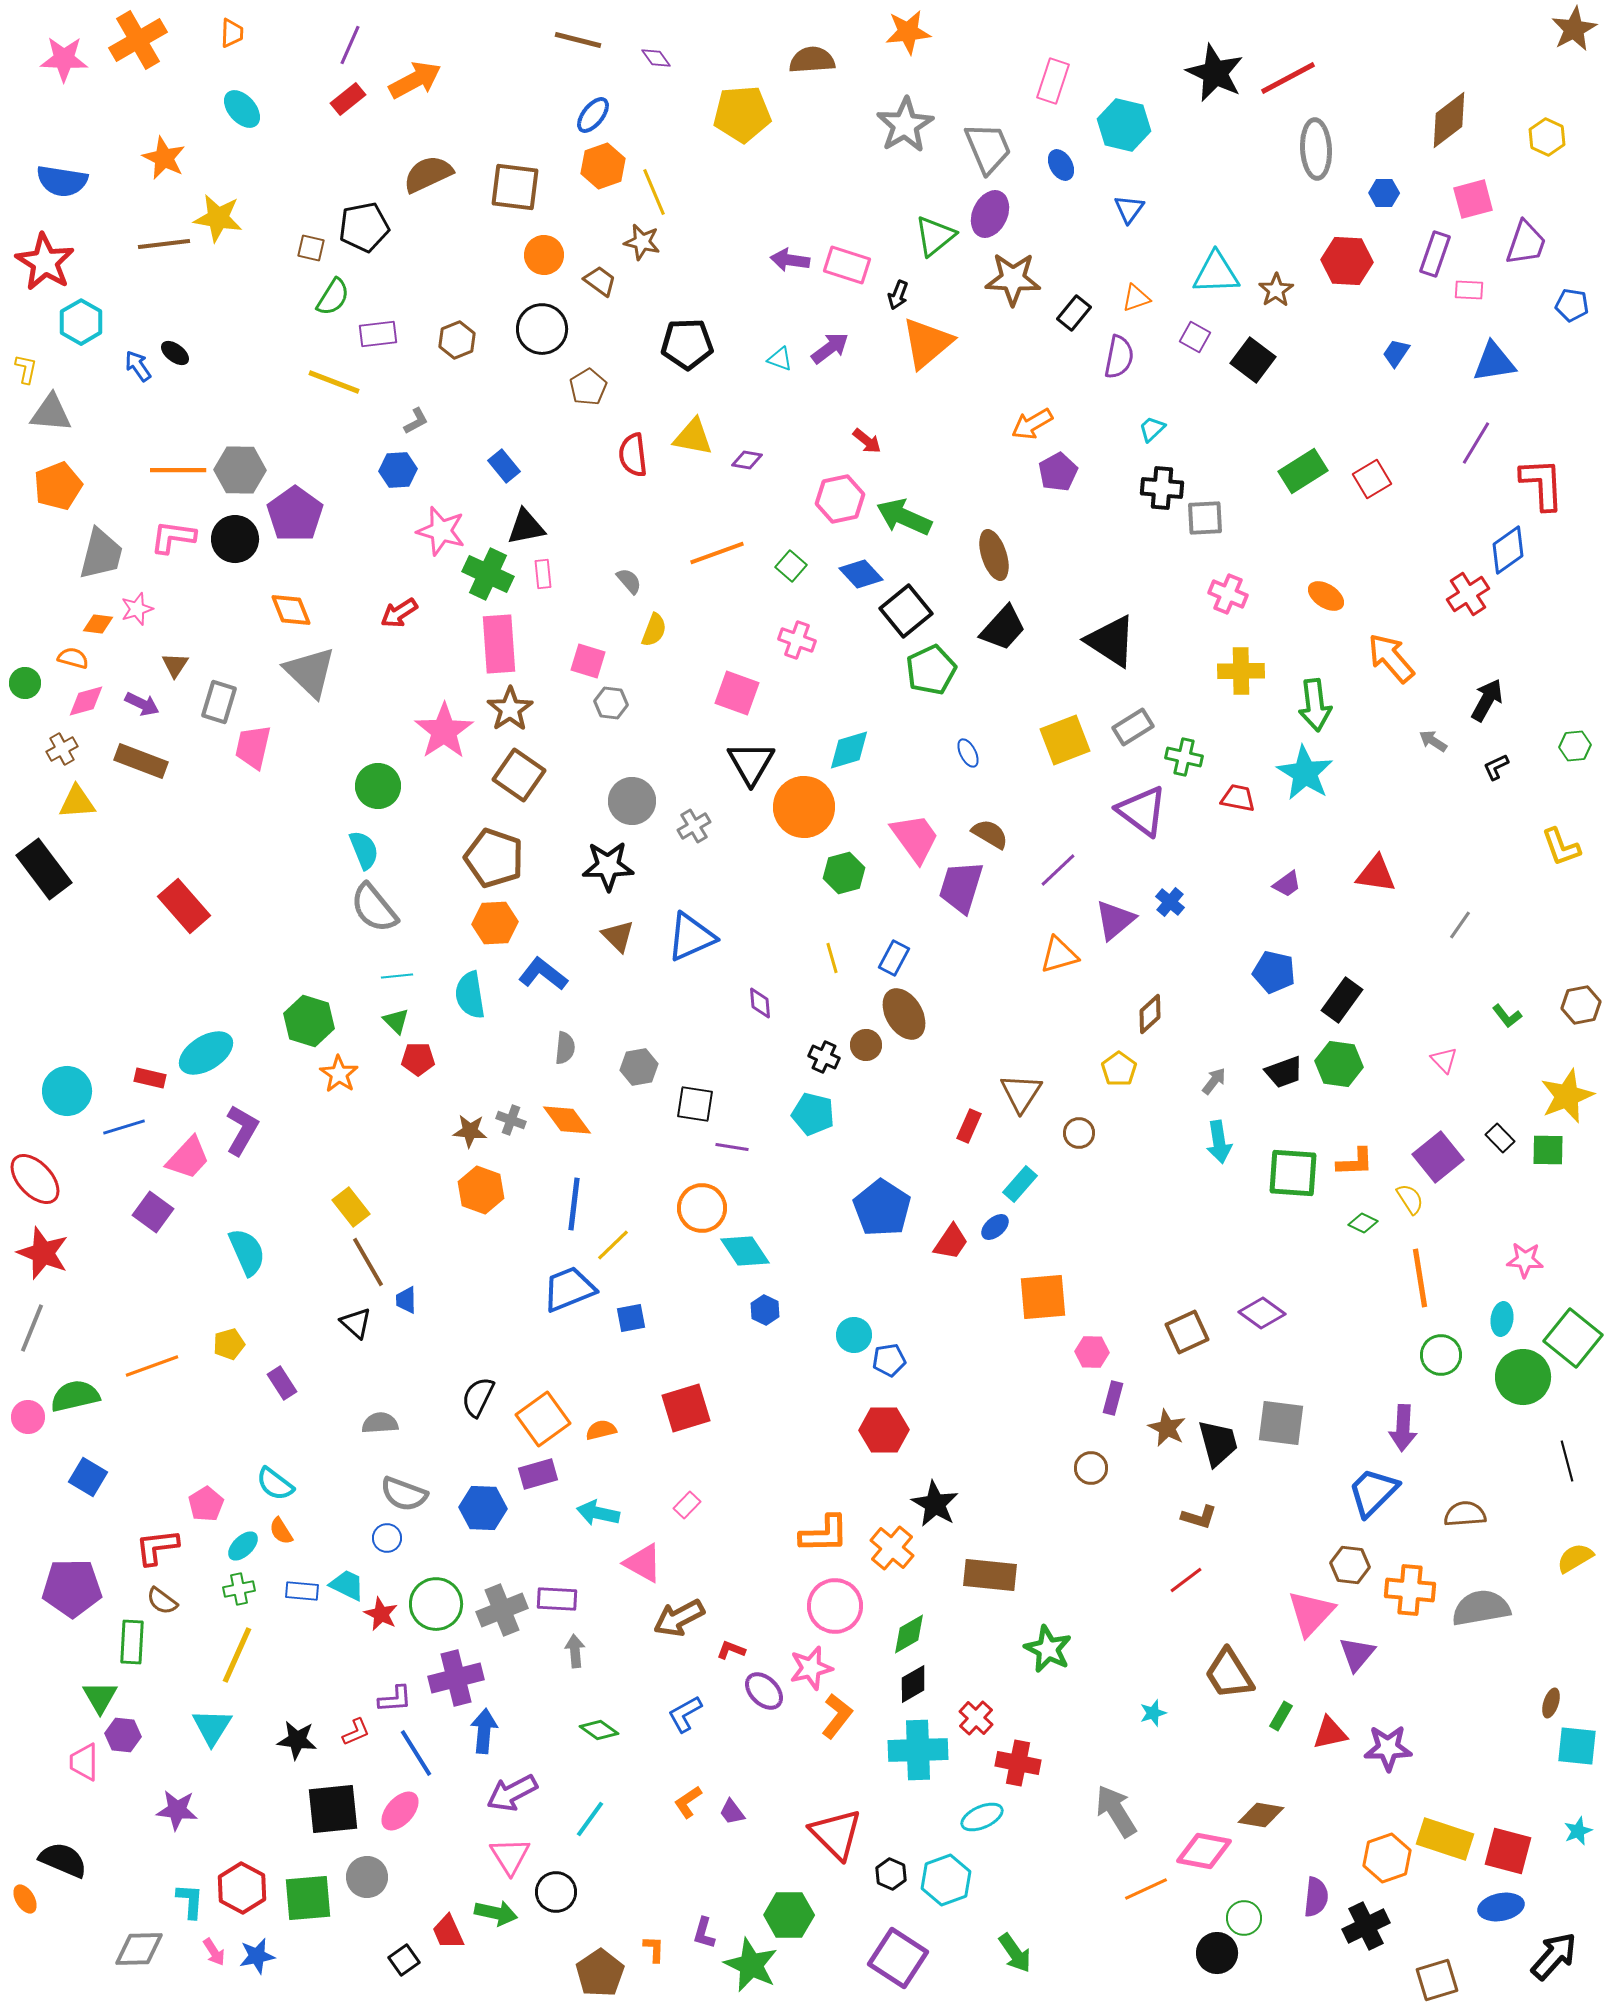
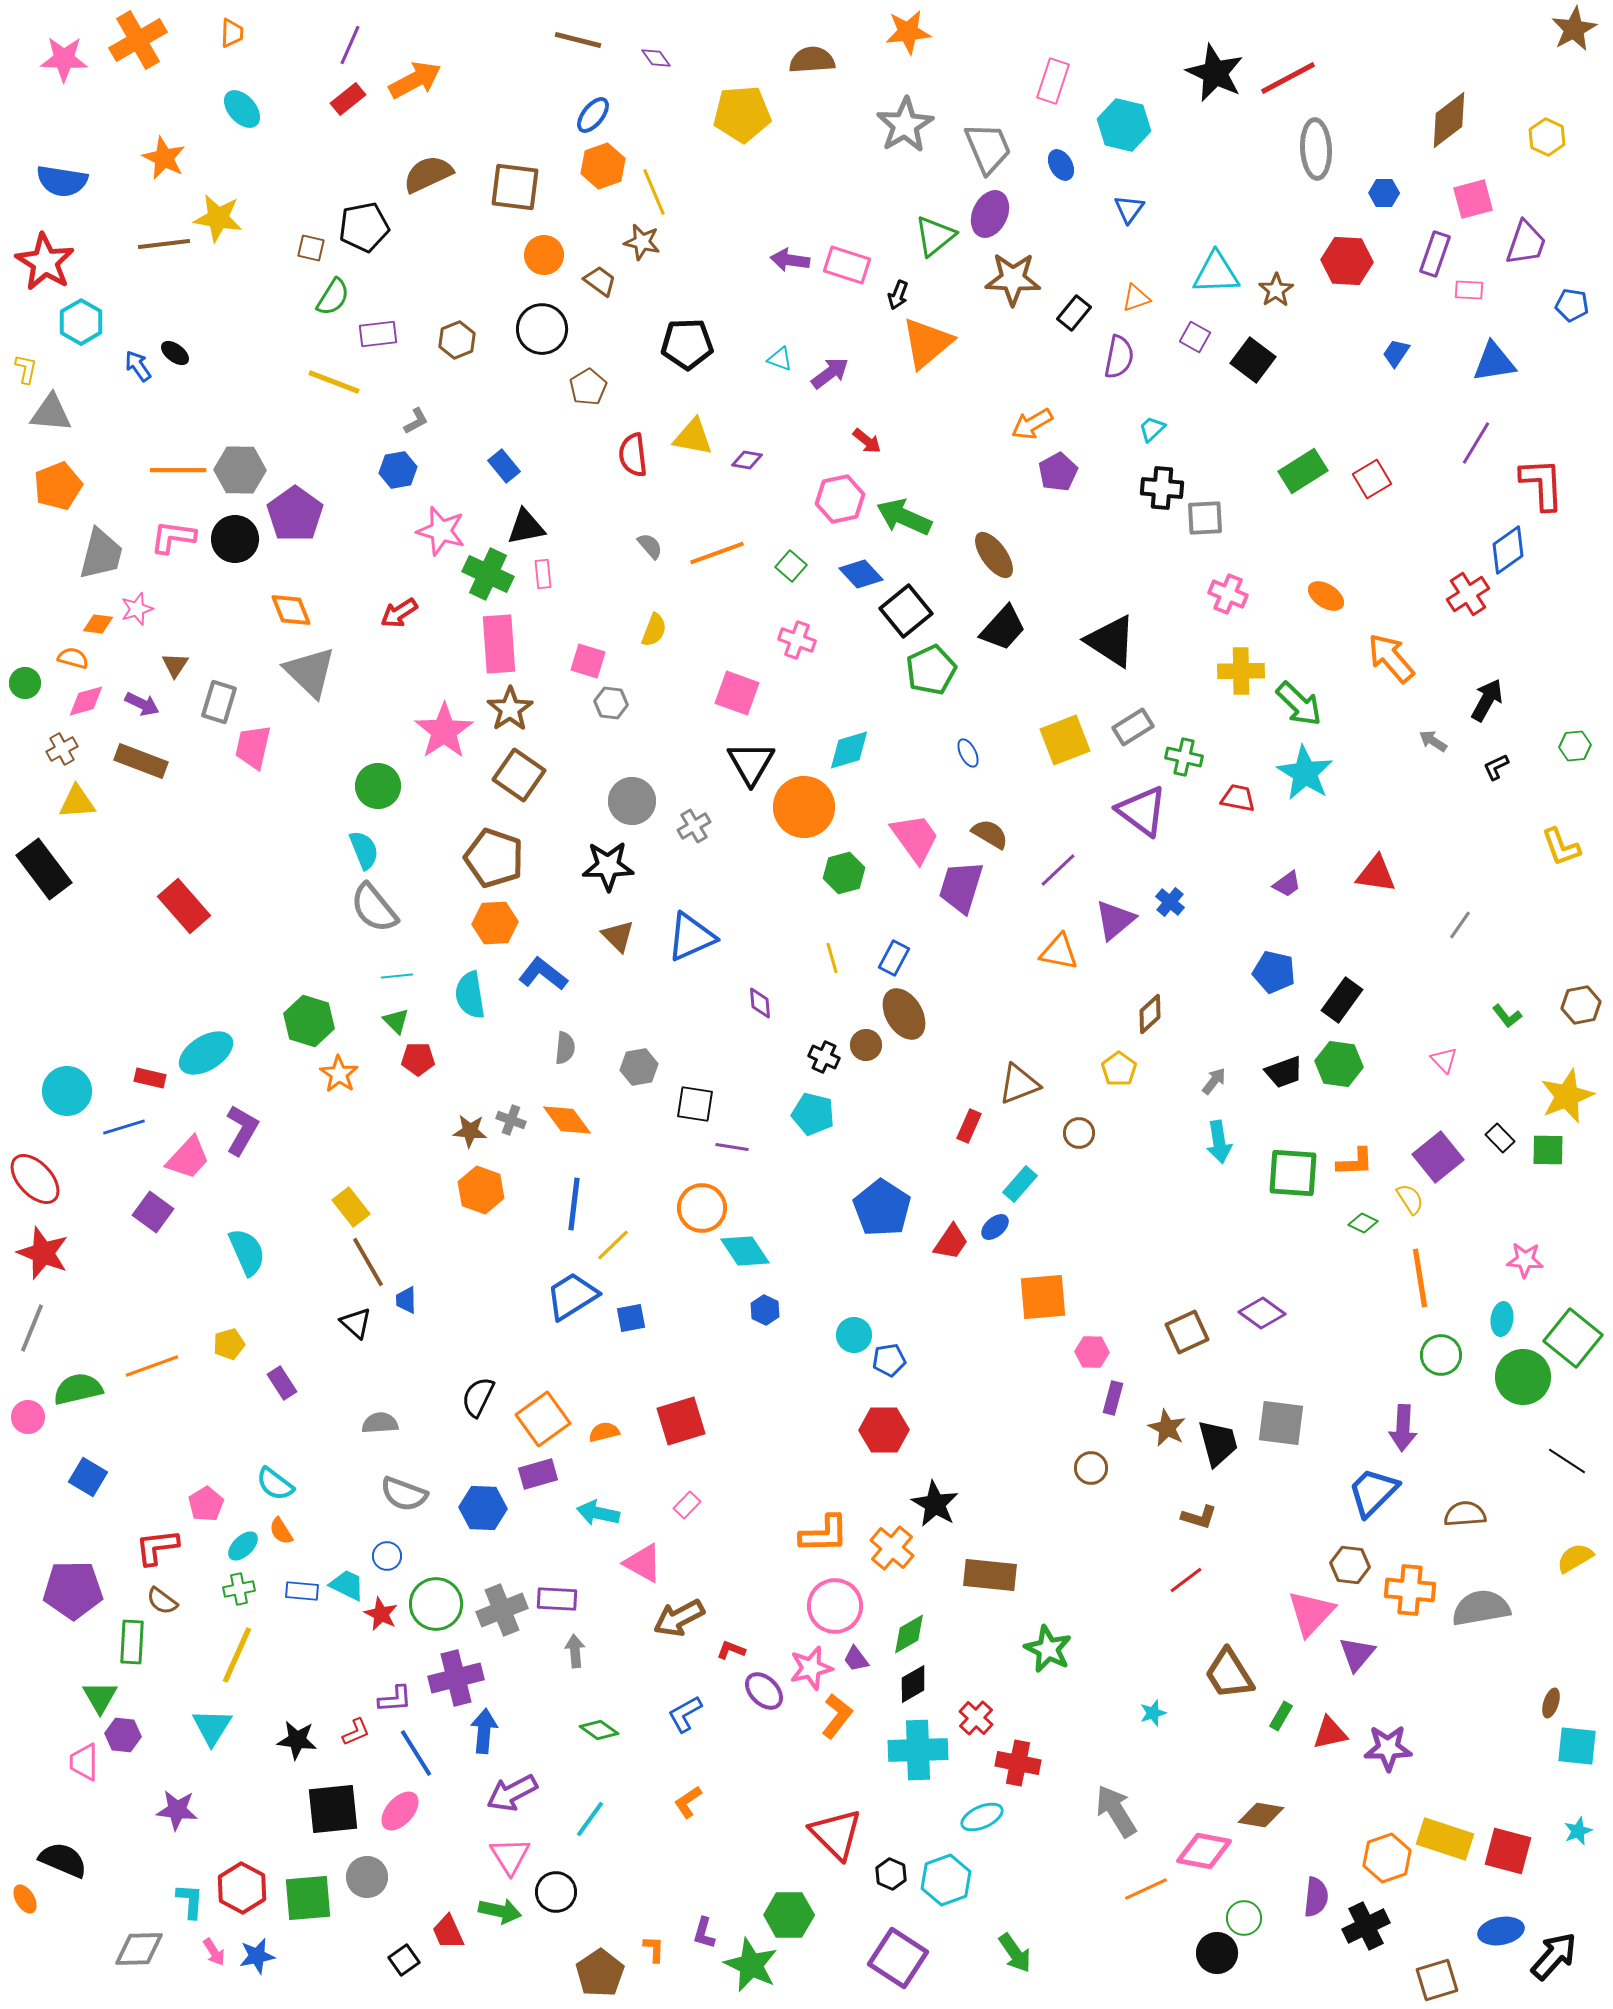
purple arrow at (830, 348): moved 25 px down
blue hexagon at (398, 470): rotated 6 degrees counterclockwise
brown ellipse at (994, 555): rotated 18 degrees counterclockwise
gray semicircle at (629, 581): moved 21 px right, 35 px up
green arrow at (1315, 705): moved 16 px left, 1 px up; rotated 39 degrees counterclockwise
orange triangle at (1059, 955): moved 3 px up; rotated 27 degrees clockwise
brown triangle at (1021, 1093): moved 2 px left, 9 px up; rotated 36 degrees clockwise
blue trapezoid at (569, 1289): moved 3 px right, 7 px down; rotated 10 degrees counterclockwise
green semicircle at (75, 1396): moved 3 px right, 7 px up
red square at (686, 1408): moved 5 px left, 13 px down
orange semicircle at (601, 1430): moved 3 px right, 2 px down
black line at (1567, 1461): rotated 42 degrees counterclockwise
blue circle at (387, 1538): moved 18 px down
purple pentagon at (72, 1588): moved 1 px right, 2 px down
purple trapezoid at (732, 1812): moved 124 px right, 153 px up
blue ellipse at (1501, 1907): moved 24 px down
green arrow at (496, 1913): moved 4 px right, 2 px up
